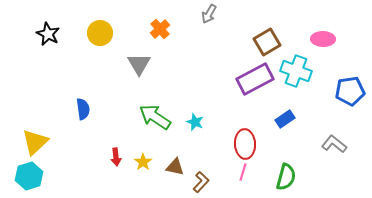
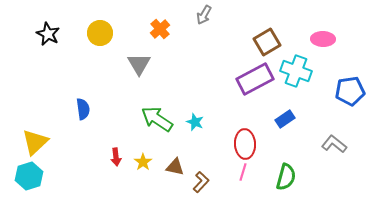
gray arrow: moved 5 px left, 1 px down
green arrow: moved 2 px right, 2 px down
